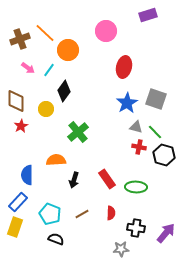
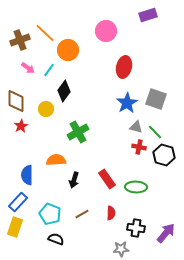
brown cross: moved 1 px down
green cross: rotated 10 degrees clockwise
